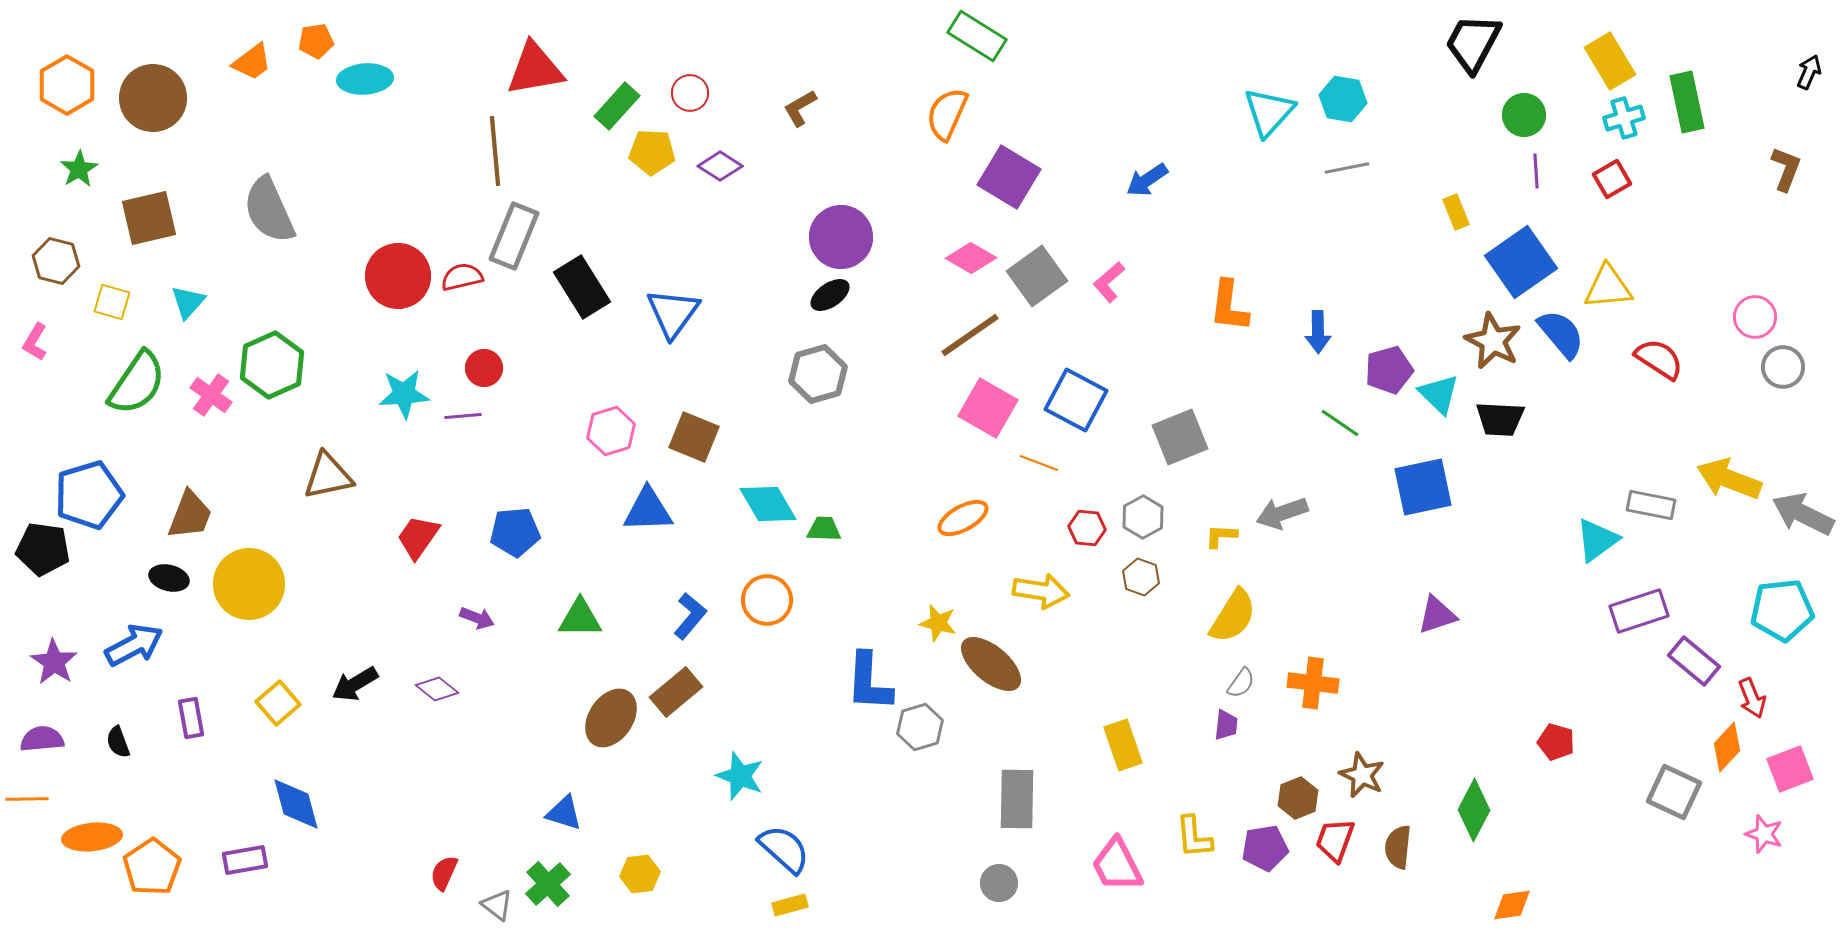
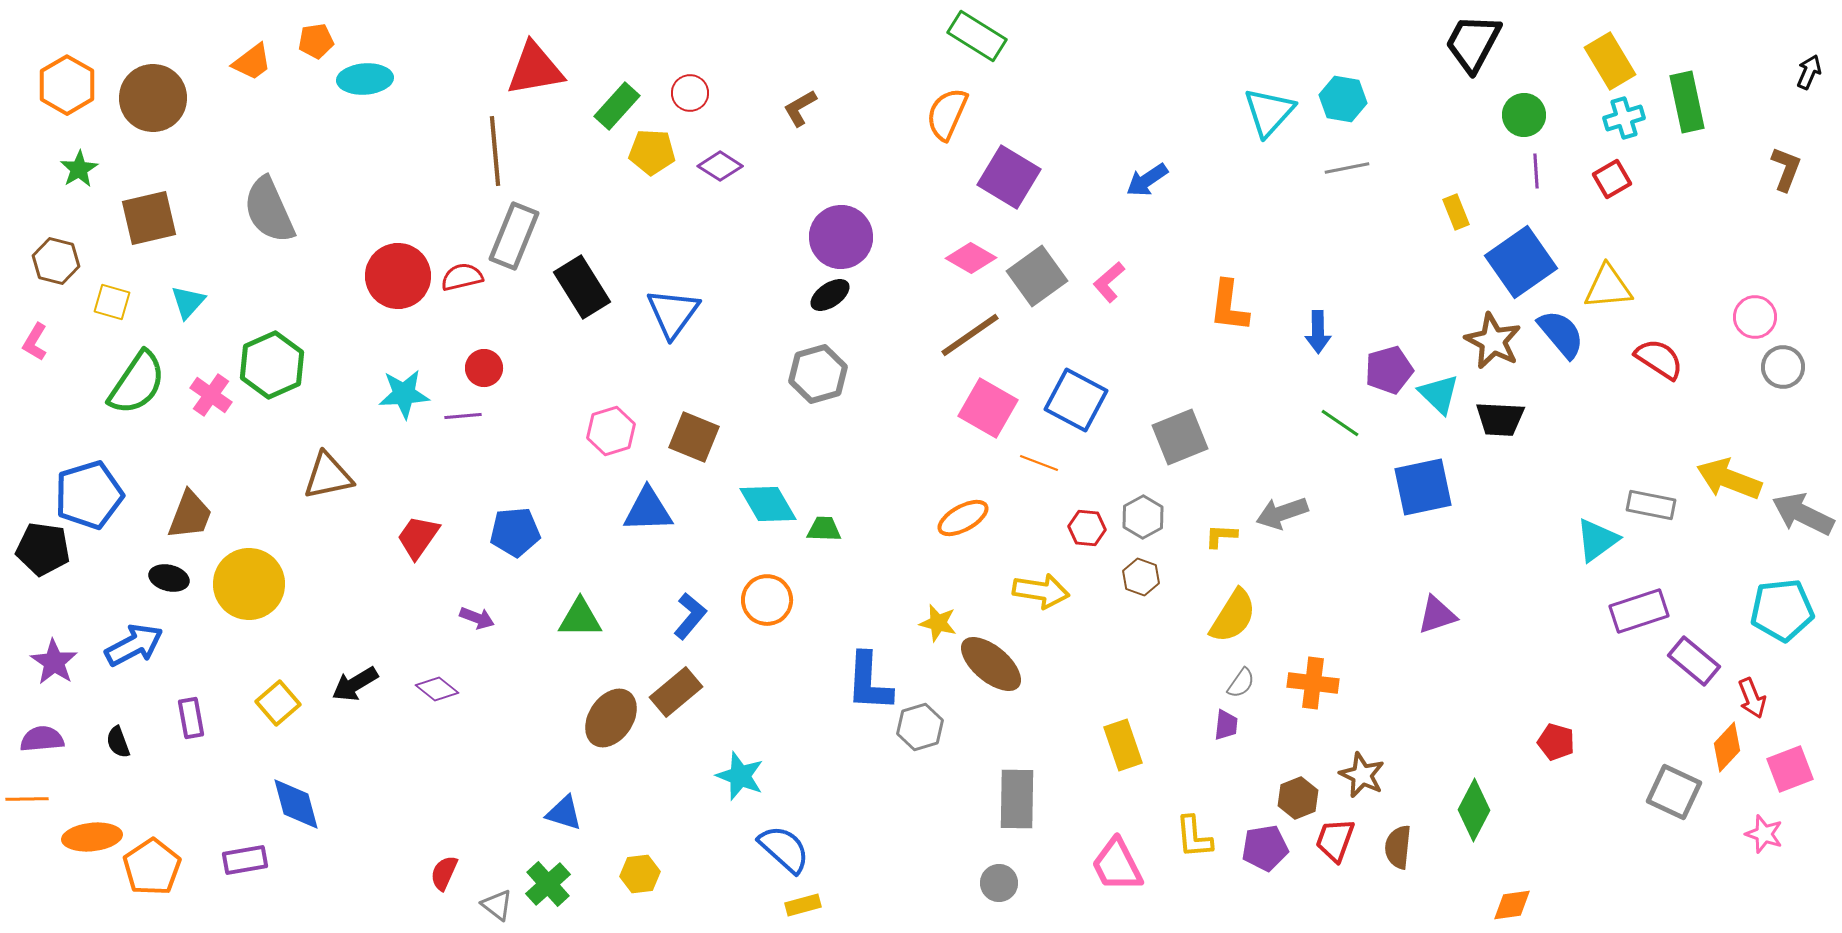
yellow rectangle at (790, 905): moved 13 px right
